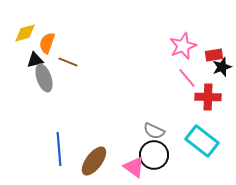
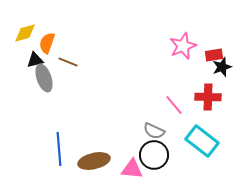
pink line: moved 13 px left, 27 px down
brown ellipse: rotated 40 degrees clockwise
pink triangle: moved 2 px left, 2 px down; rotated 30 degrees counterclockwise
